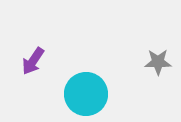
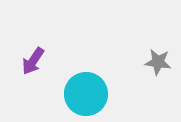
gray star: rotated 8 degrees clockwise
